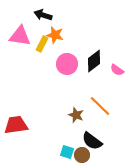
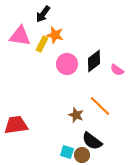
black arrow: moved 1 px up; rotated 72 degrees counterclockwise
